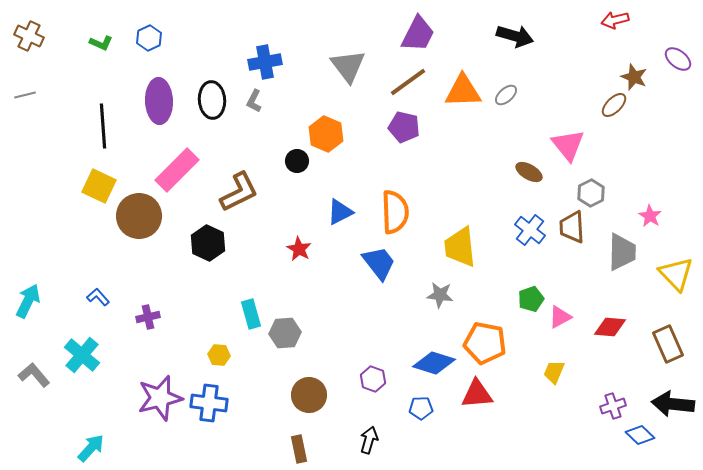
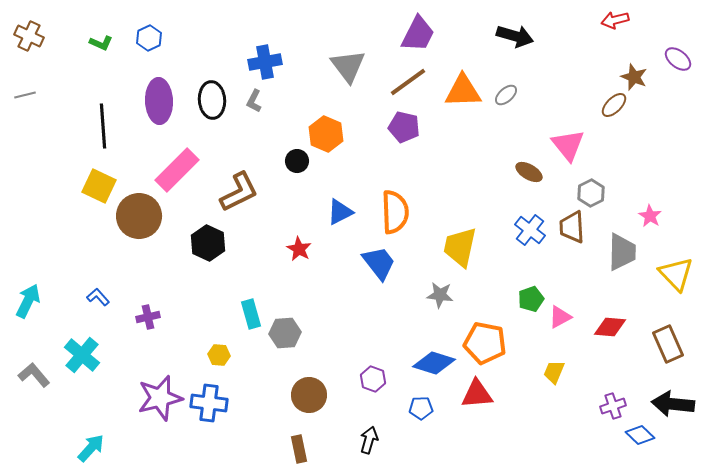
yellow trapezoid at (460, 247): rotated 18 degrees clockwise
